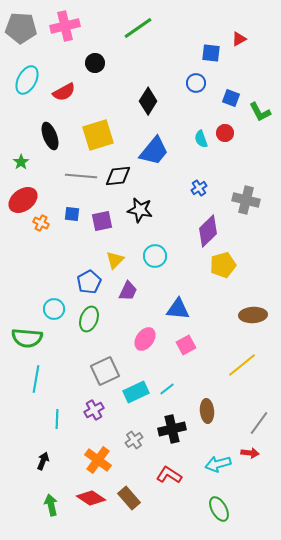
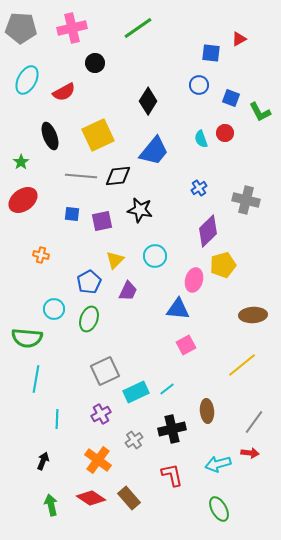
pink cross at (65, 26): moved 7 px right, 2 px down
blue circle at (196, 83): moved 3 px right, 2 px down
yellow square at (98, 135): rotated 8 degrees counterclockwise
orange cross at (41, 223): moved 32 px down; rotated 14 degrees counterclockwise
pink ellipse at (145, 339): moved 49 px right, 59 px up; rotated 20 degrees counterclockwise
purple cross at (94, 410): moved 7 px right, 4 px down
gray line at (259, 423): moved 5 px left, 1 px up
red L-shape at (169, 475): moved 3 px right; rotated 45 degrees clockwise
